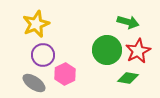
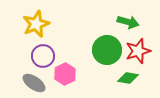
red star: rotated 10 degrees clockwise
purple circle: moved 1 px down
